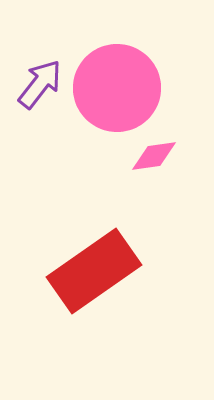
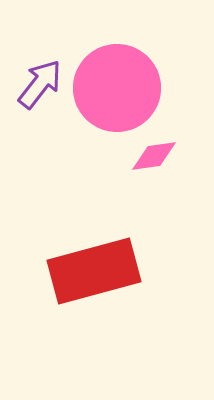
red rectangle: rotated 20 degrees clockwise
